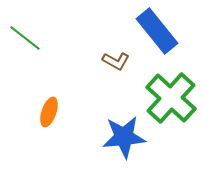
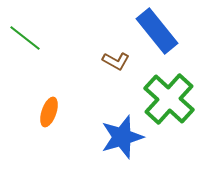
green cross: moved 2 px left, 1 px down
blue star: moved 2 px left; rotated 12 degrees counterclockwise
